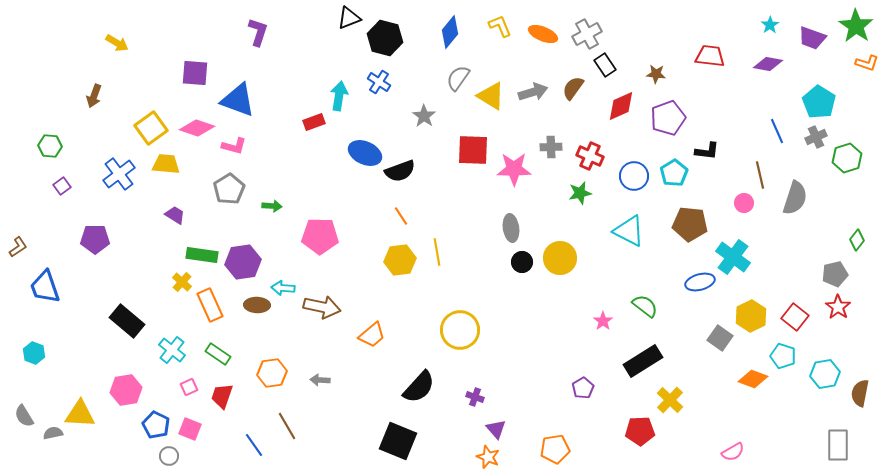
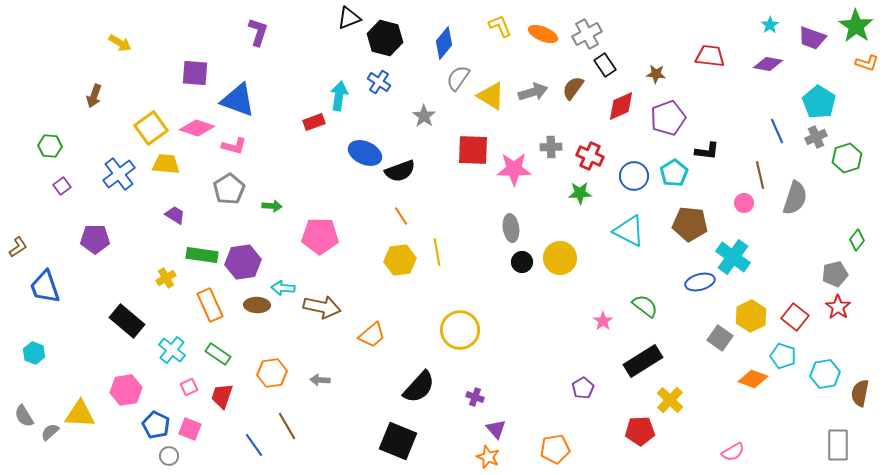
blue diamond at (450, 32): moved 6 px left, 11 px down
yellow arrow at (117, 43): moved 3 px right
green star at (580, 193): rotated 10 degrees clockwise
yellow cross at (182, 282): moved 16 px left, 4 px up; rotated 18 degrees clockwise
gray semicircle at (53, 433): moved 3 px left, 1 px up; rotated 30 degrees counterclockwise
